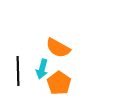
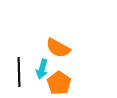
black line: moved 1 px right, 1 px down
